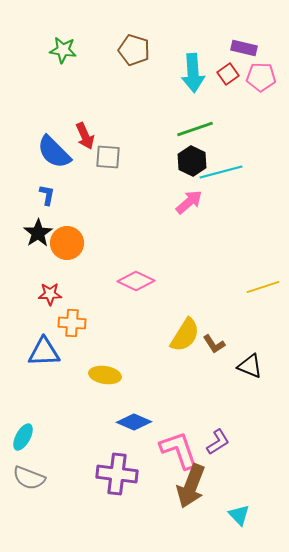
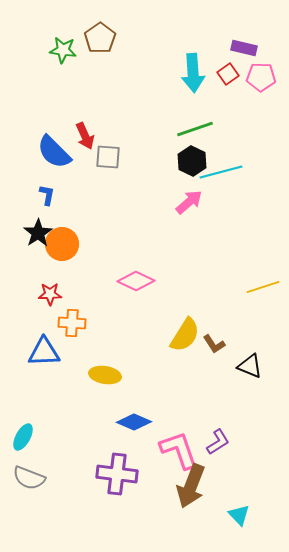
brown pentagon: moved 34 px left, 12 px up; rotated 20 degrees clockwise
orange circle: moved 5 px left, 1 px down
